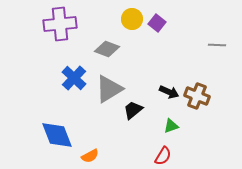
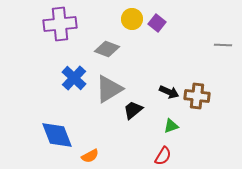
gray line: moved 6 px right
brown cross: rotated 15 degrees counterclockwise
